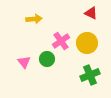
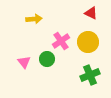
yellow circle: moved 1 px right, 1 px up
